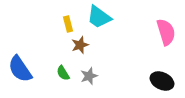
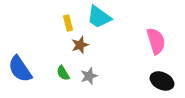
yellow rectangle: moved 1 px up
pink semicircle: moved 10 px left, 9 px down
